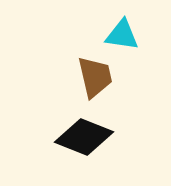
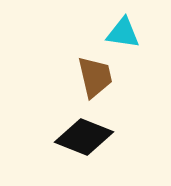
cyan triangle: moved 1 px right, 2 px up
